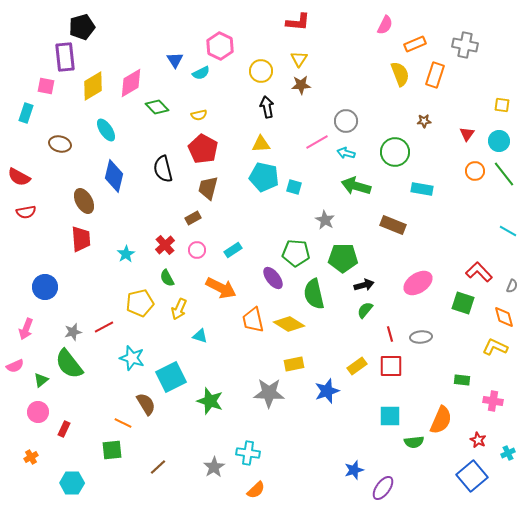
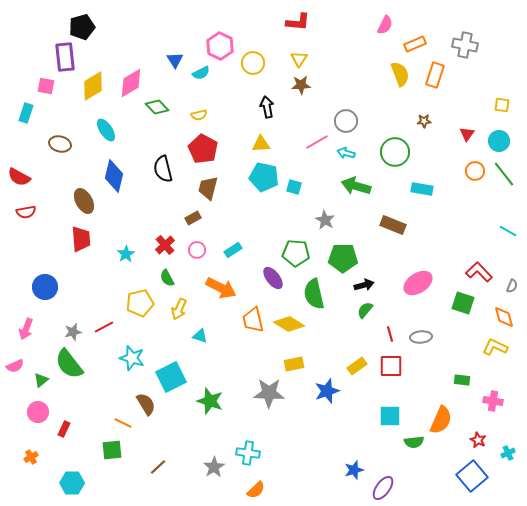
yellow circle at (261, 71): moved 8 px left, 8 px up
